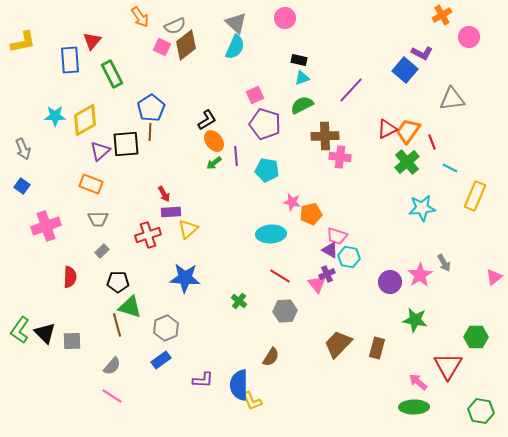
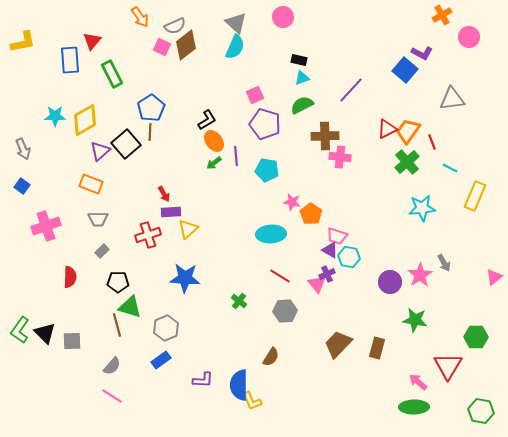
pink circle at (285, 18): moved 2 px left, 1 px up
black square at (126, 144): rotated 36 degrees counterclockwise
orange pentagon at (311, 214): rotated 25 degrees counterclockwise
